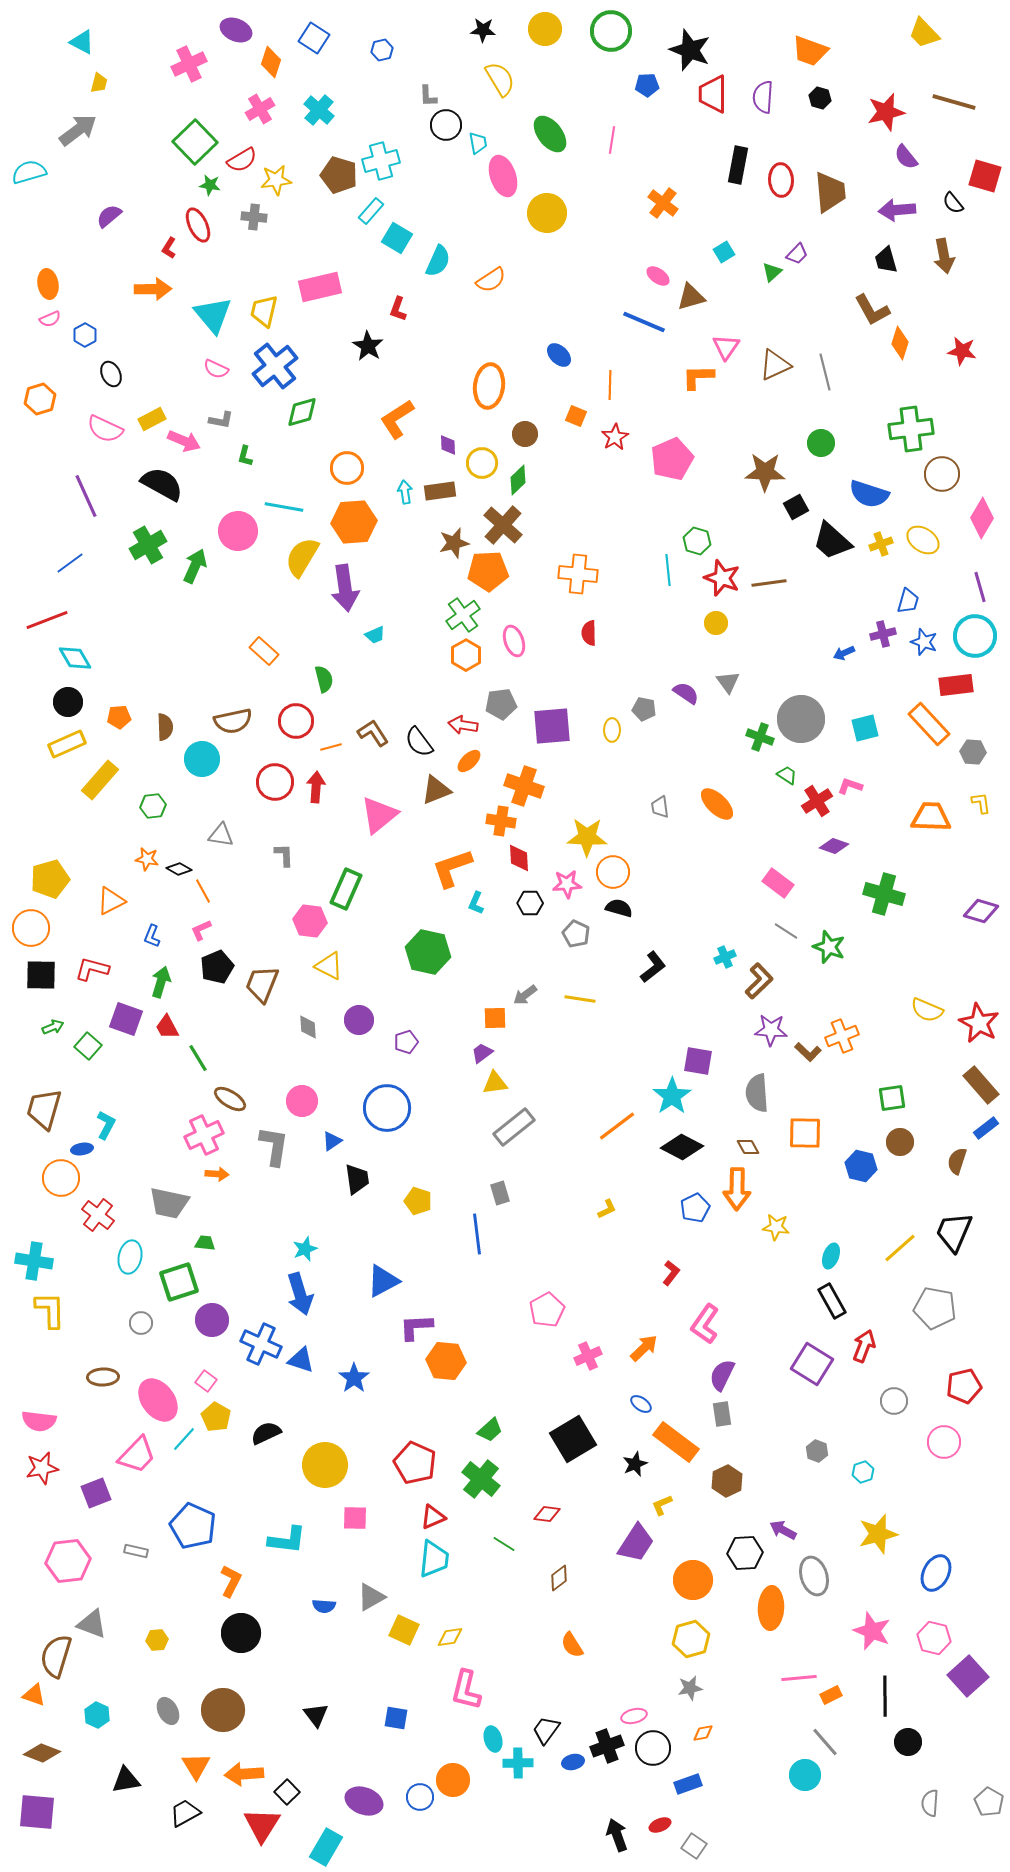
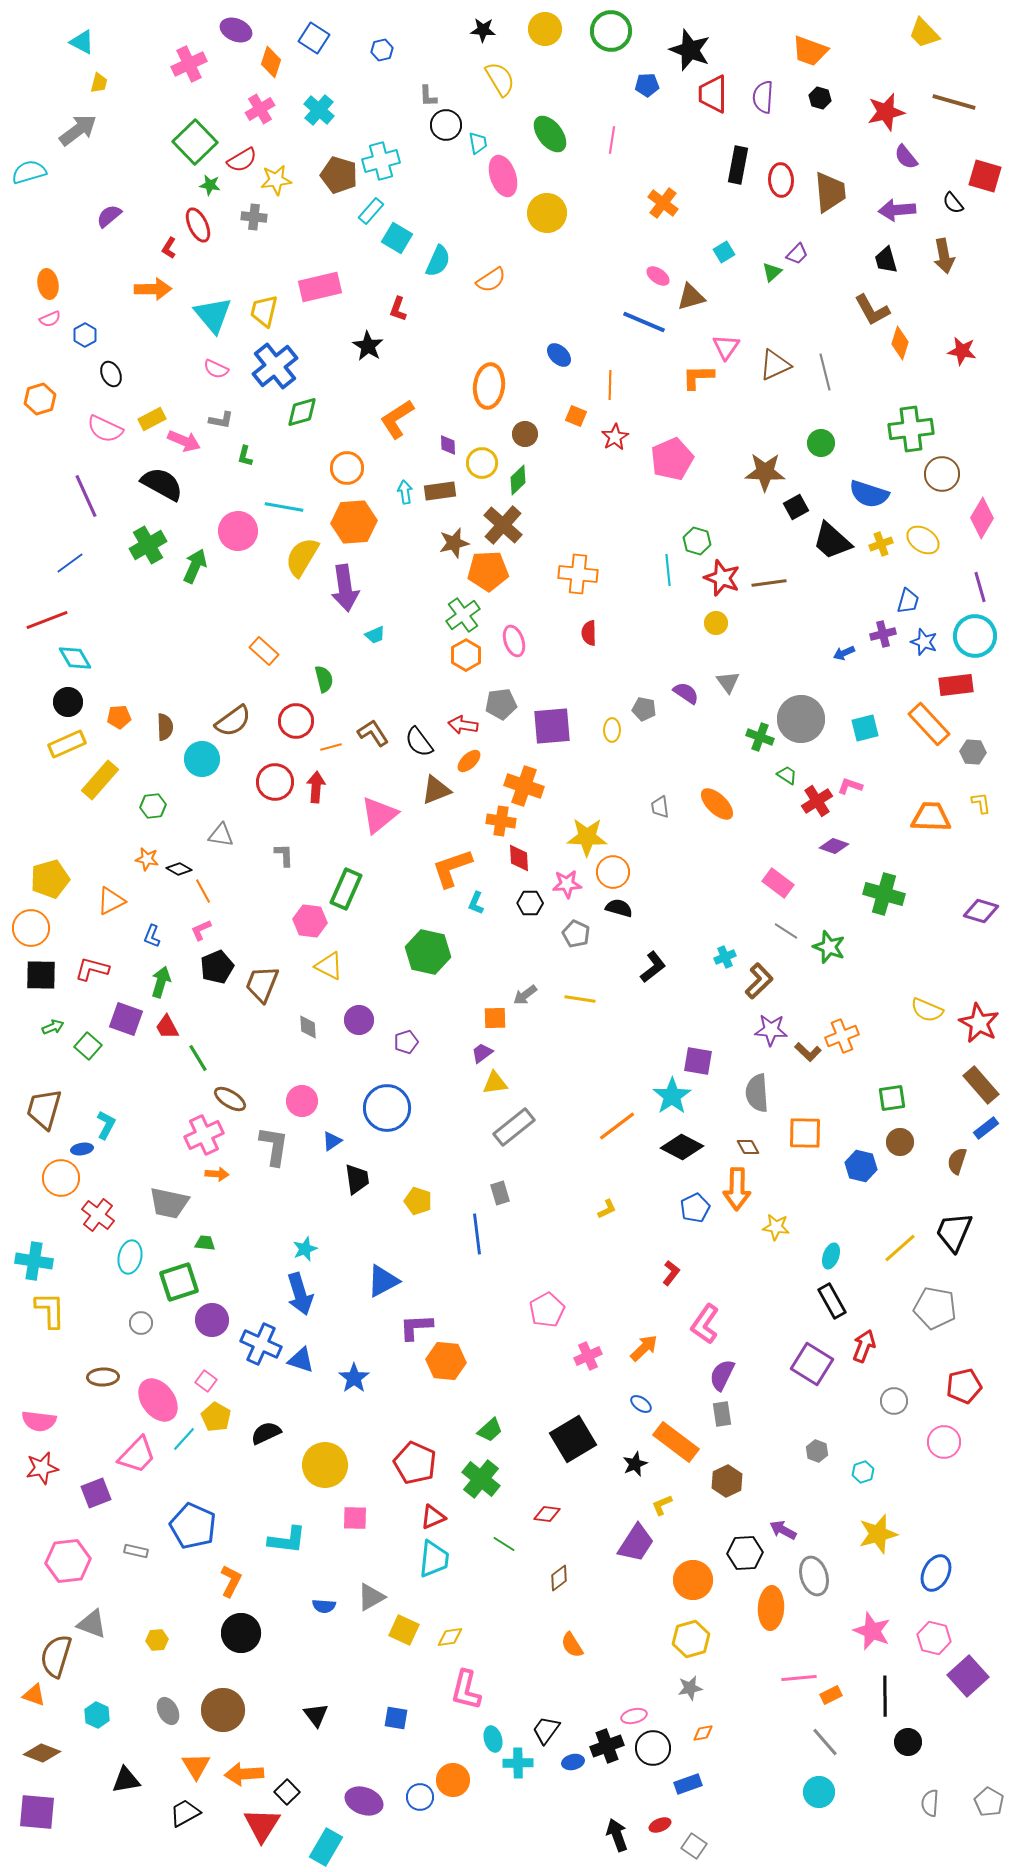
brown semicircle at (233, 721): rotated 24 degrees counterclockwise
cyan circle at (805, 1775): moved 14 px right, 17 px down
